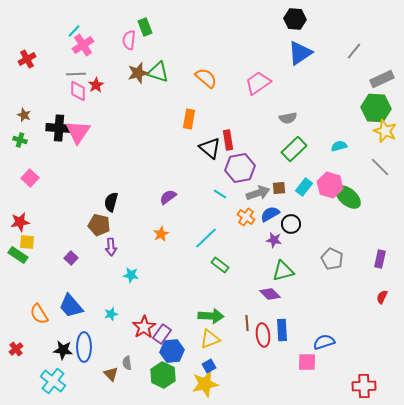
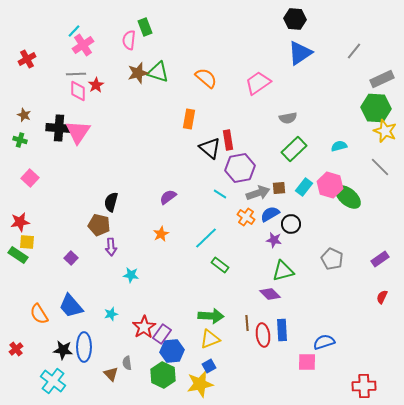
purple rectangle at (380, 259): rotated 42 degrees clockwise
yellow star at (205, 384): moved 5 px left
